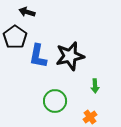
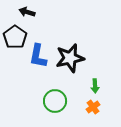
black star: moved 2 px down
orange cross: moved 3 px right, 10 px up
